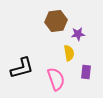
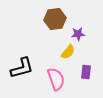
brown hexagon: moved 1 px left, 2 px up
yellow semicircle: moved 1 px left, 1 px up; rotated 49 degrees clockwise
